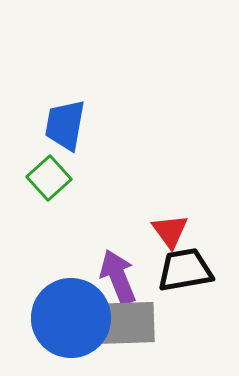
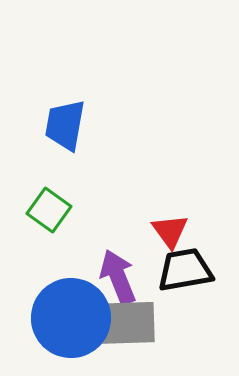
green square: moved 32 px down; rotated 12 degrees counterclockwise
